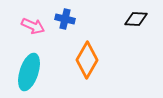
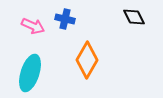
black diamond: moved 2 px left, 2 px up; rotated 60 degrees clockwise
cyan ellipse: moved 1 px right, 1 px down
